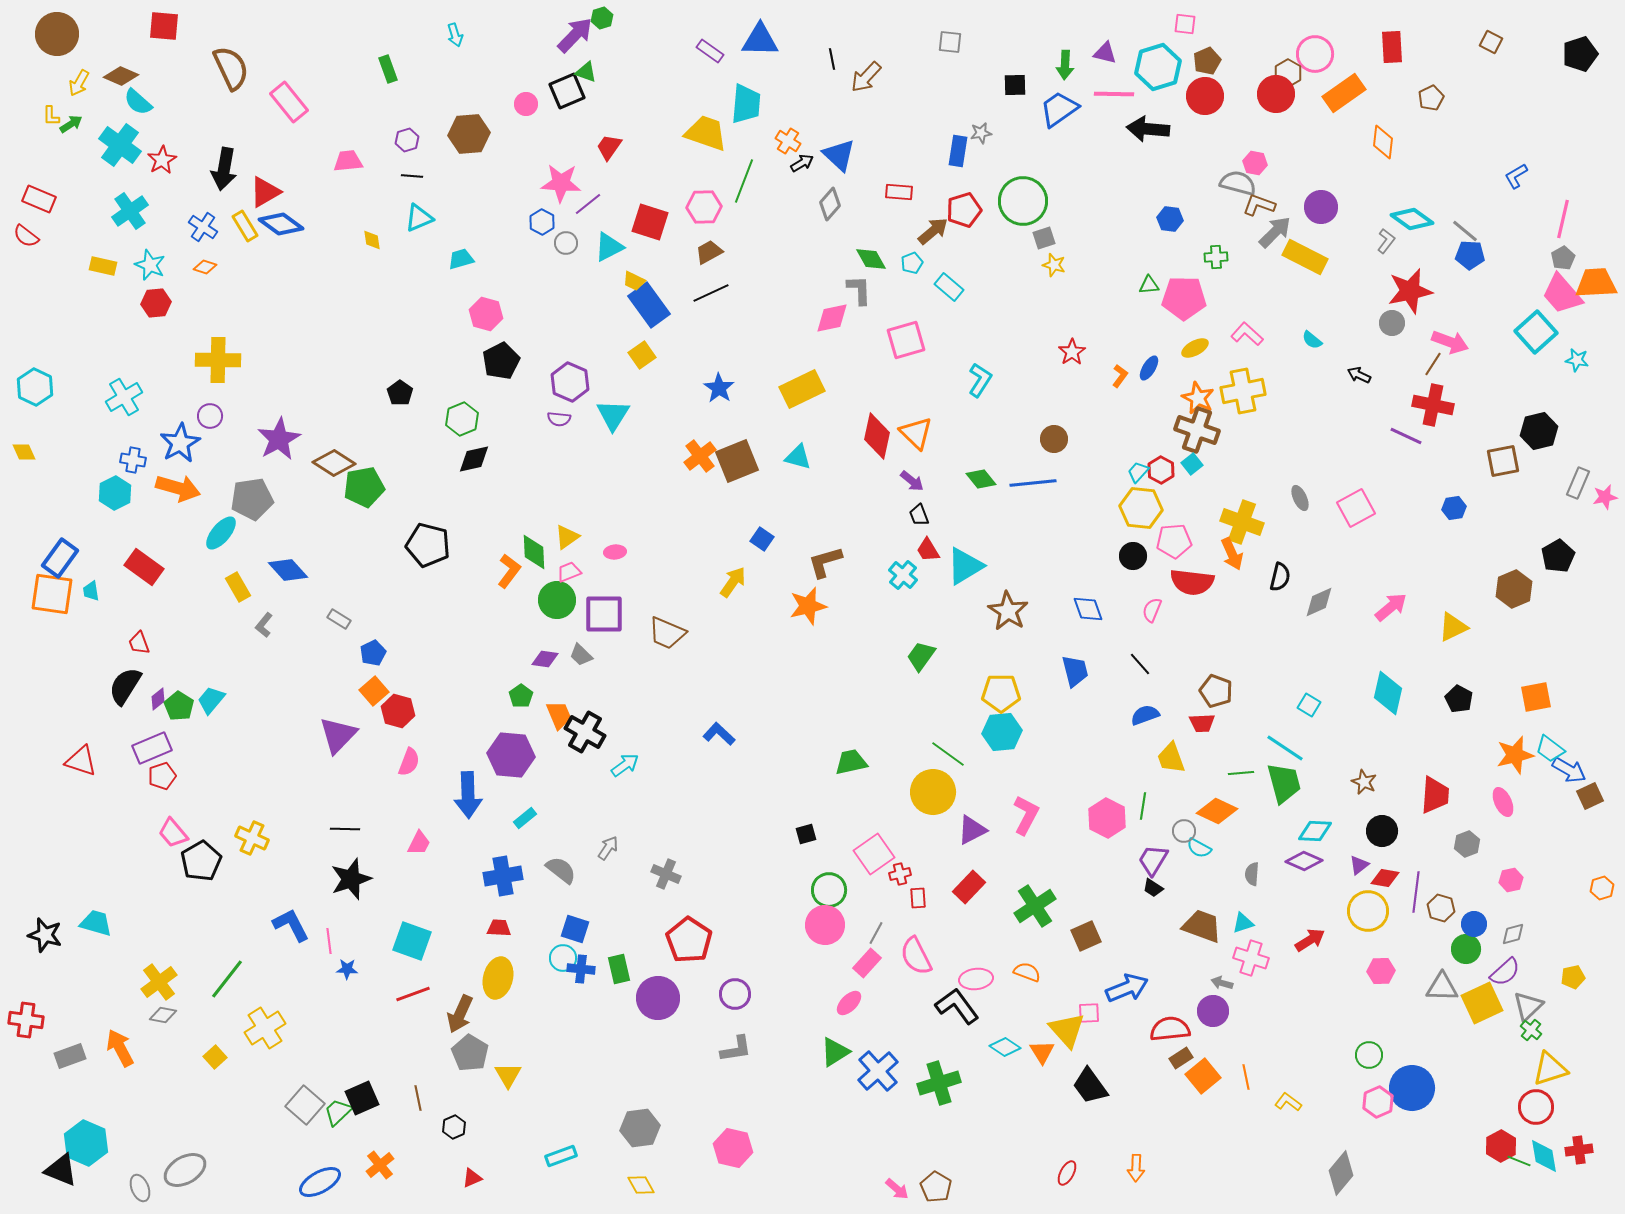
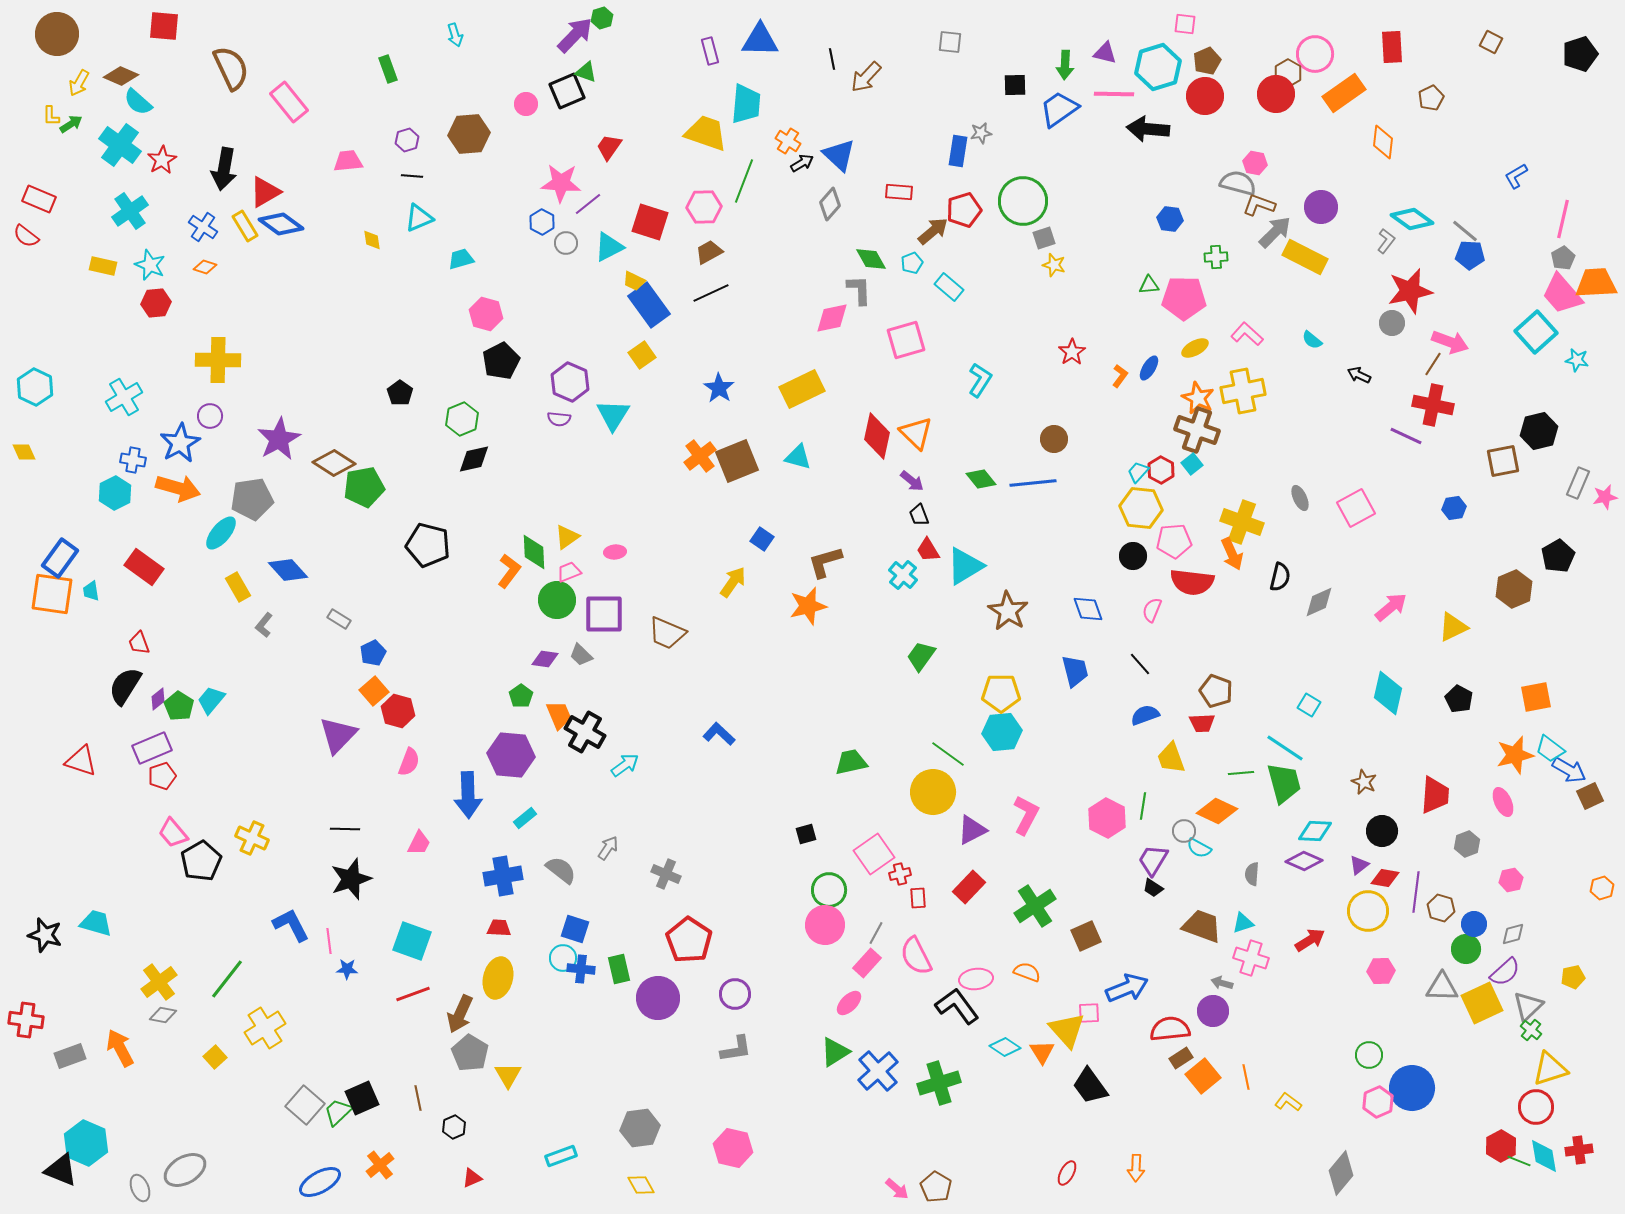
purple rectangle at (710, 51): rotated 40 degrees clockwise
